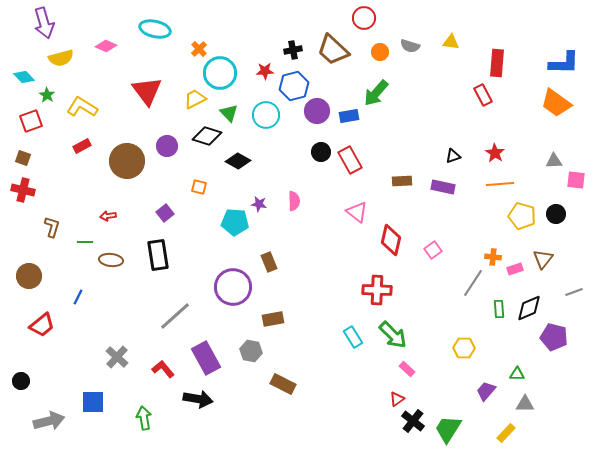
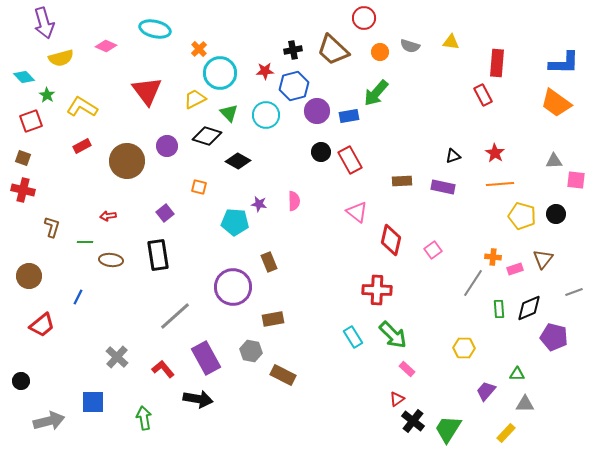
brown rectangle at (283, 384): moved 9 px up
